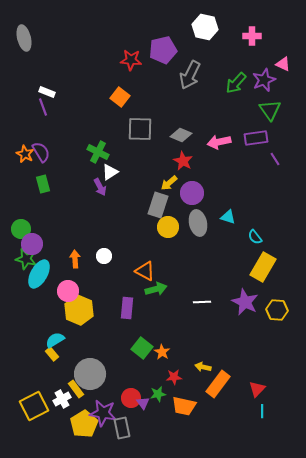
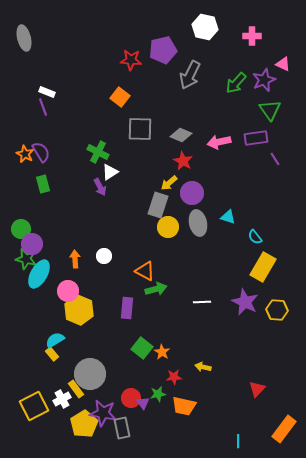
orange rectangle at (218, 384): moved 66 px right, 45 px down
cyan line at (262, 411): moved 24 px left, 30 px down
